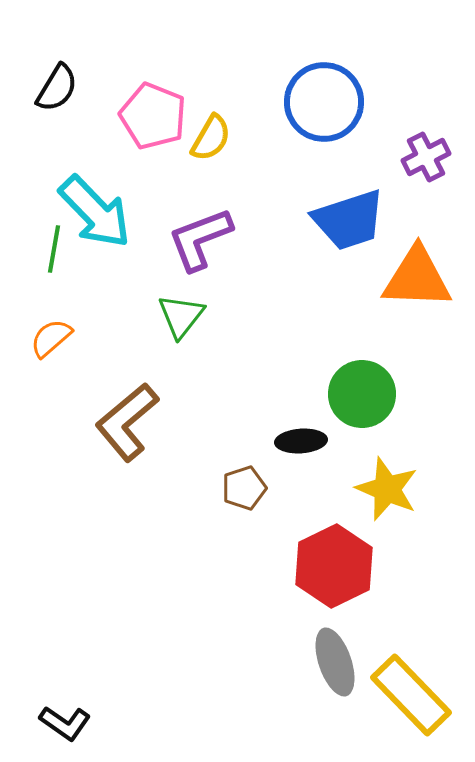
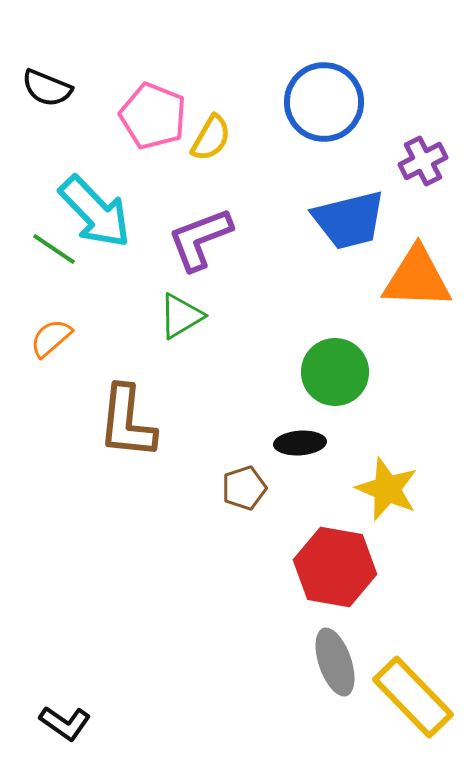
black semicircle: moved 10 px left; rotated 81 degrees clockwise
purple cross: moved 3 px left, 4 px down
blue trapezoid: rotated 4 degrees clockwise
green line: rotated 66 degrees counterclockwise
green triangle: rotated 21 degrees clockwise
green circle: moved 27 px left, 22 px up
brown L-shape: rotated 44 degrees counterclockwise
black ellipse: moved 1 px left, 2 px down
red hexagon: moved 1 px right, 1 px down; rotated 24 degrees counterclockwise
yellow rectangle: moved 2 px right, 2 px down
